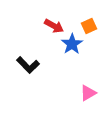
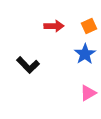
red arrow: rotated 30 degrees counterclockwise
blue star: moved 13 px right, 10 px down
